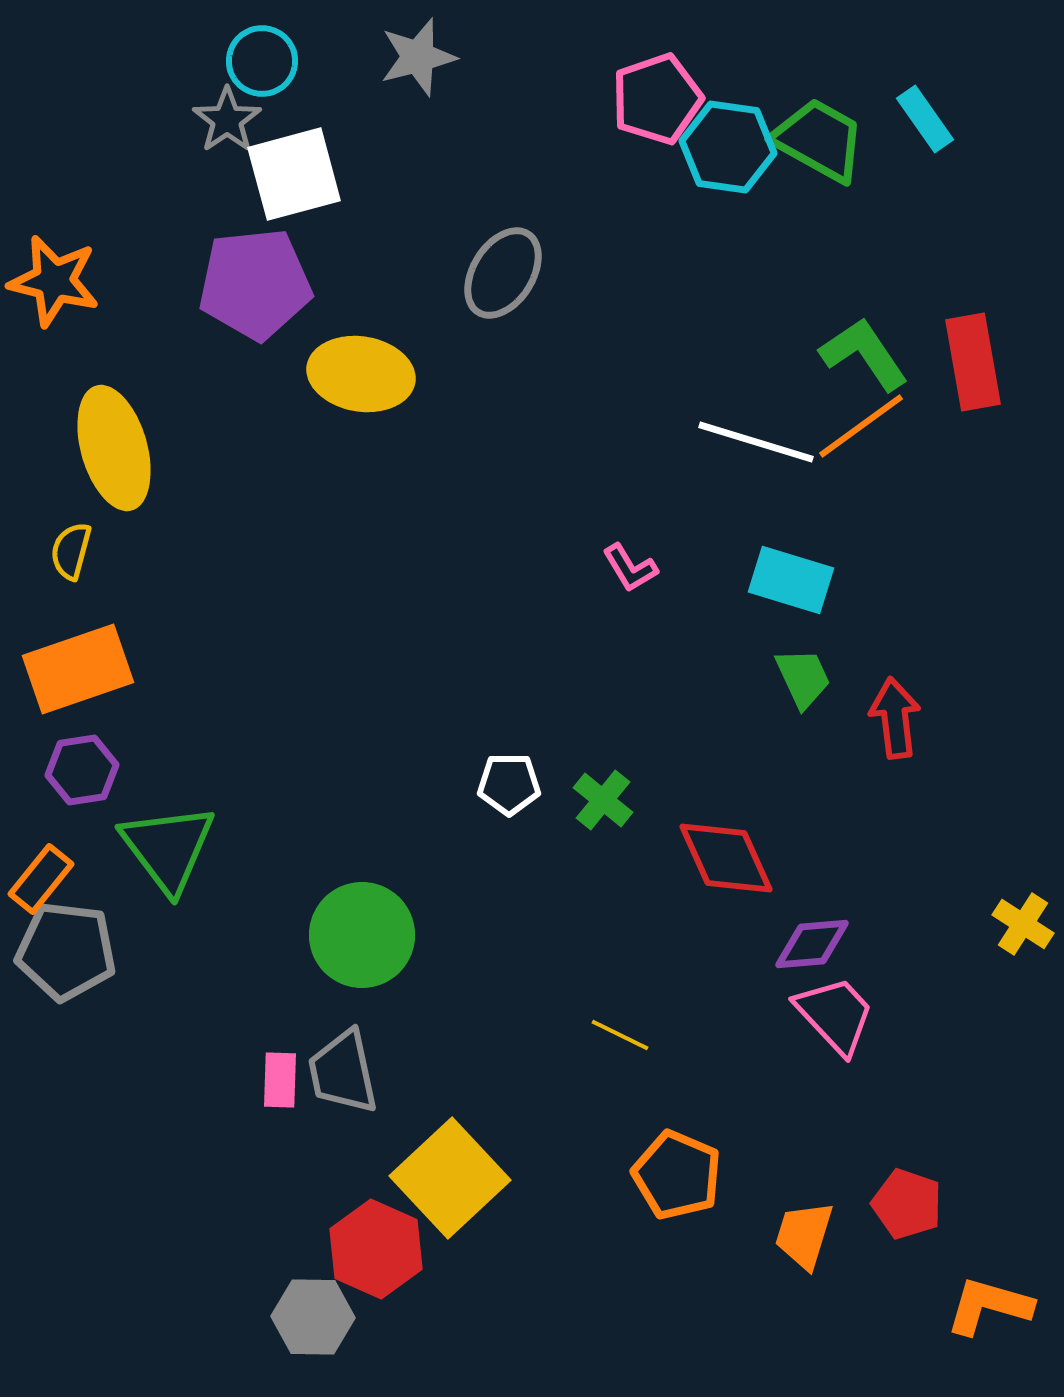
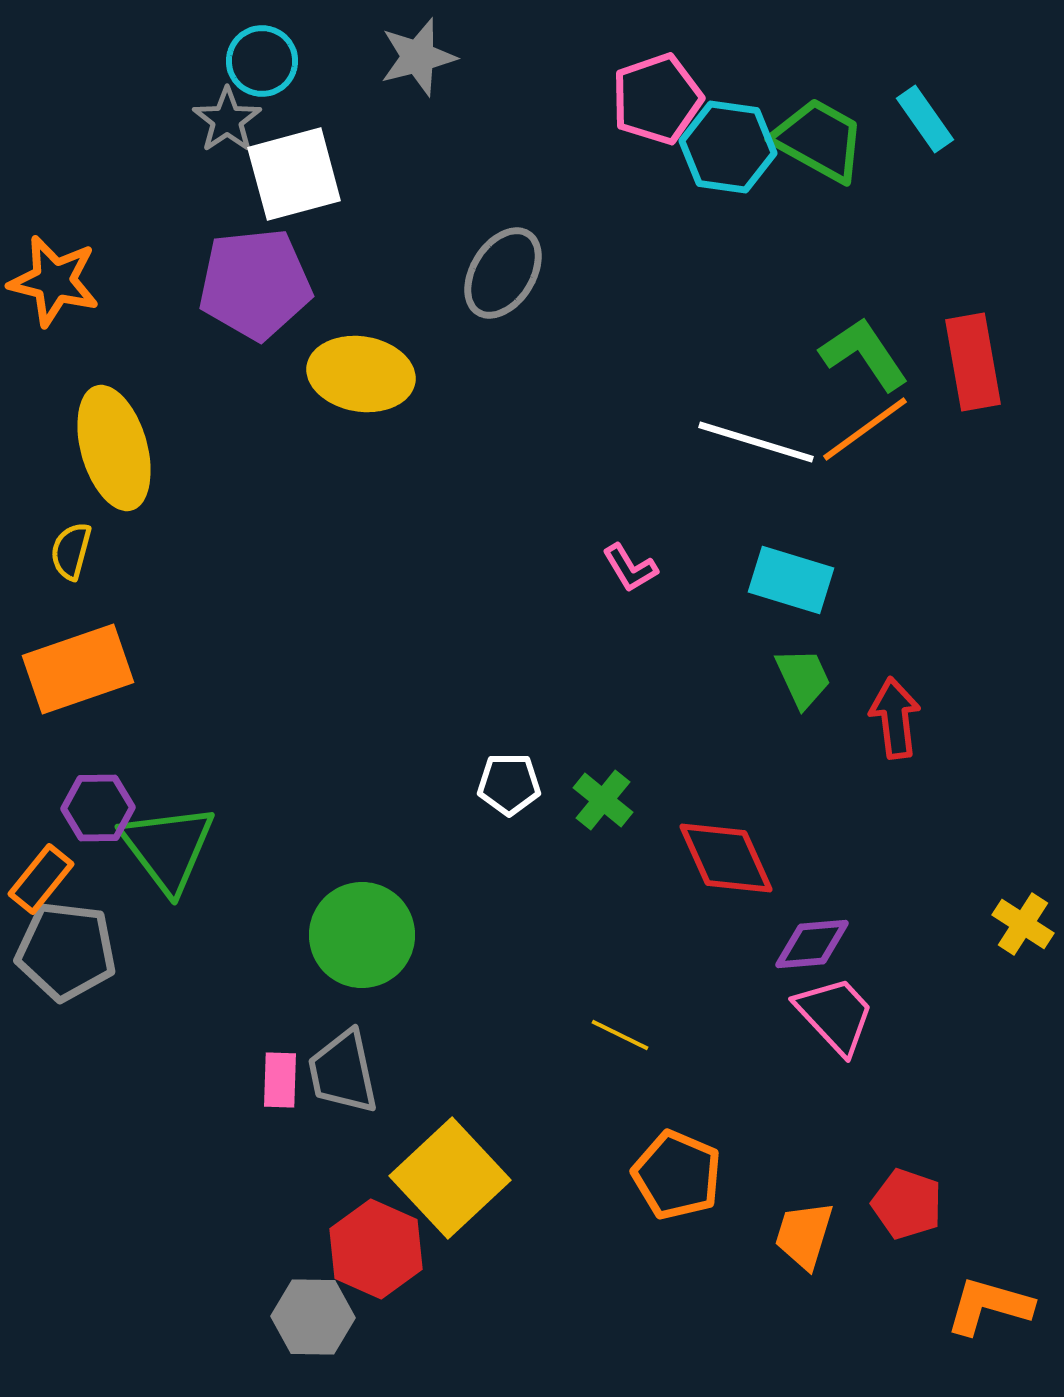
orange line at (861, 426): moved 4 px right, 3 px down
purple hexagon at (82, 770): moved 16 px right, 38 px down; rotated 8 degrees clockwise
